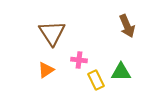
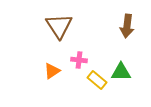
brown arrow: rotated 30 degrees clockwise
brown triangle: moved 7 px right, 7 px up
orange triangle: moved 6 px right, 1 px down
yellow rectangle: moved 1 px right; rotated 24 degrees counterclockwise
